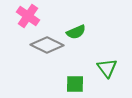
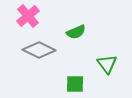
pink cross: rotated 15 degrees clockwise
gray diamond: moved 8 px left, 5 px down
green triangle: moved 4 px up
